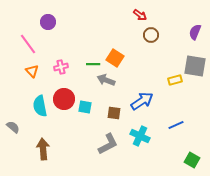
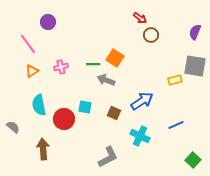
red arrow: moved 3 px down
orange triangle: rotated 40 degrees clockwise
red circle: moved 20 px down
cyan semicircle: moved 1 px left, 1 px up
brown square: rotated 16 degrees clockwise
gray L-shape: moved 13 px down
green square: moved 1 px right; rotated 14 degrees clockwise
